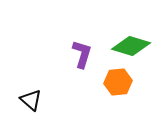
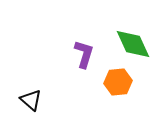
green diamond: moved 2 px right, 2 px up; rotated 48 degrees clockwise
purple L-shape: moved 2 px right
